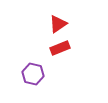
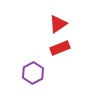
purple hexagon: moved 1 px up; rotated 20 degrees clockwise
